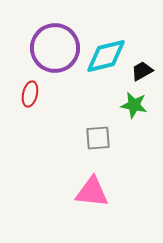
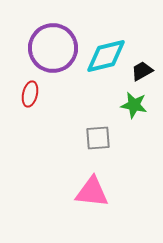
purple circle: moved 2 px left
